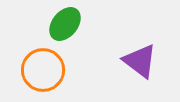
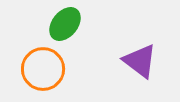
orange circle: moved 1 px up
